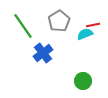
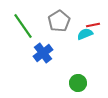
green circle: moved 5 px left, 2 px down
